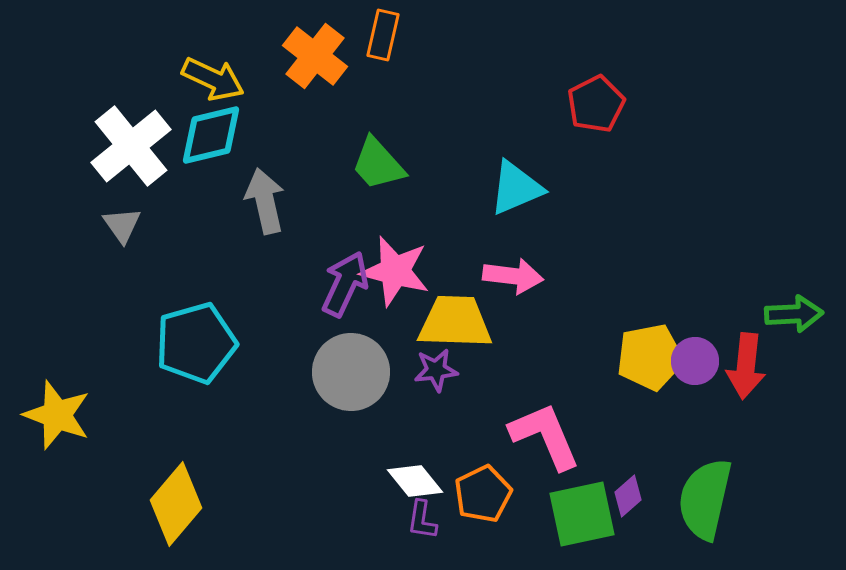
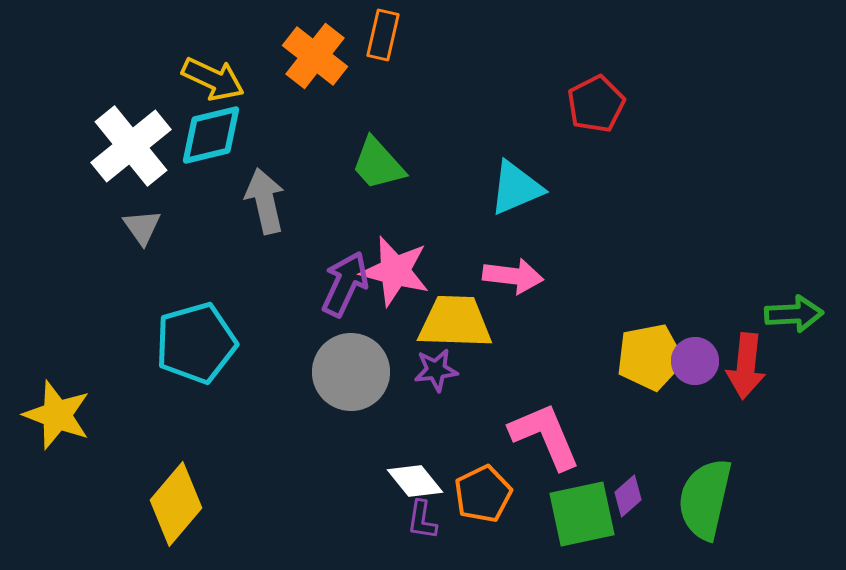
gray triangle: moved 20 px right, 2 px down
